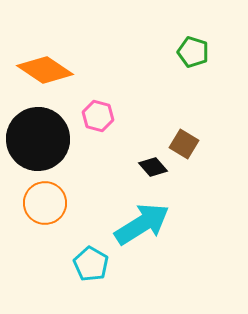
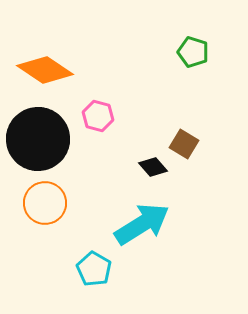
cyan pentagon: moved 3 px right, 5 px down
